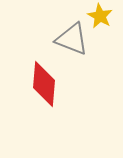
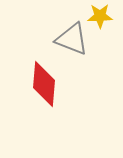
yellow star: rotated 30 degrees counterclockwise
